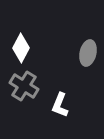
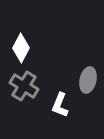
gray ellipse: moved 27 px down
